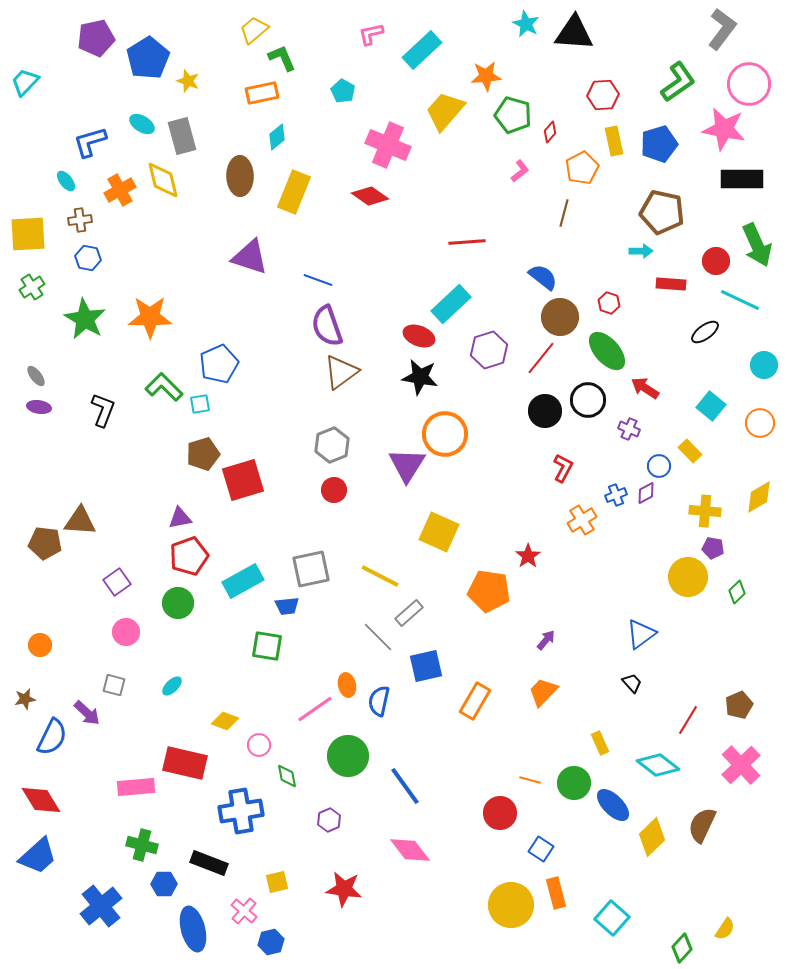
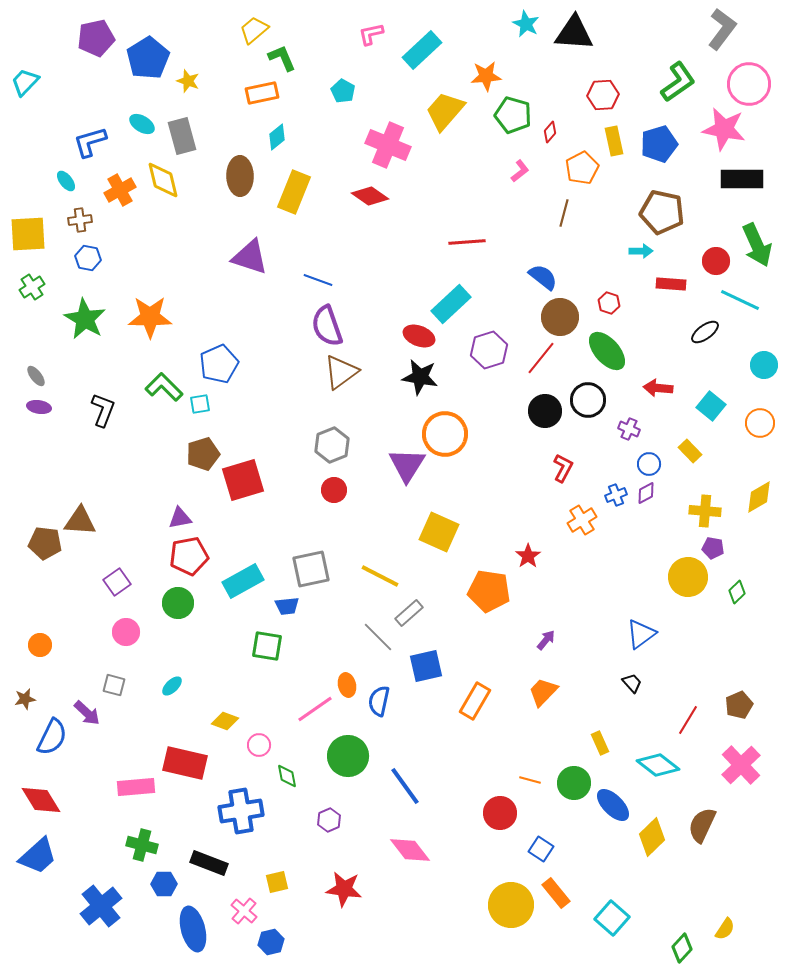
red arrow at (645, 388): moved 13 px right; rotated 28 degrees counterclockwise
blue circle at (659, 466): moved 10 px left, 2 px up
red pentagon at (189, 556): rotated 9 degrees clockwise
orange rectangle at (556, 893): rotated 24 degrees counterclockwise
